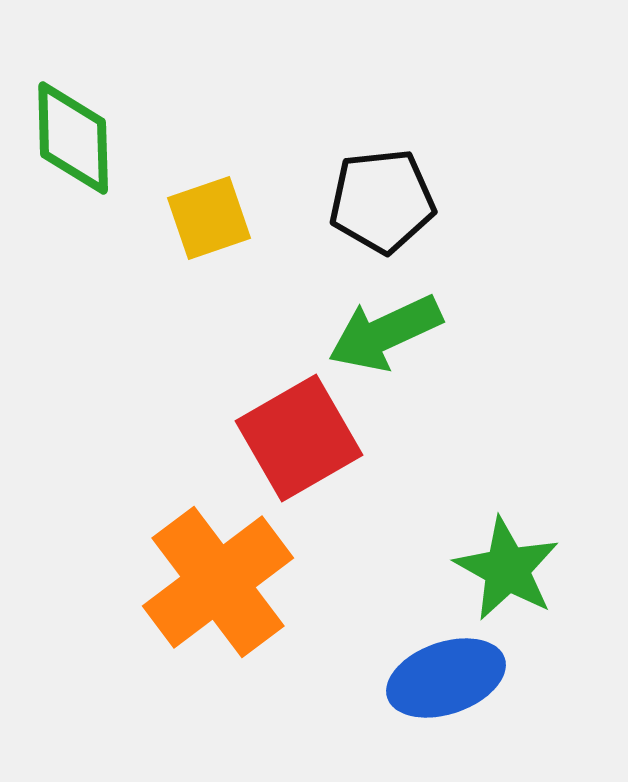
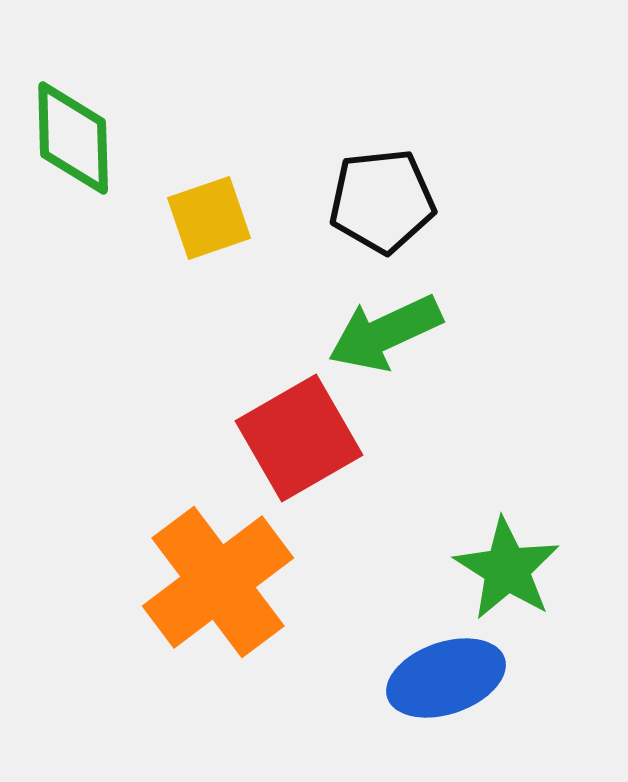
green star: rotated 3 degrees clockwise
